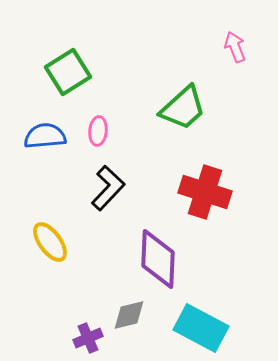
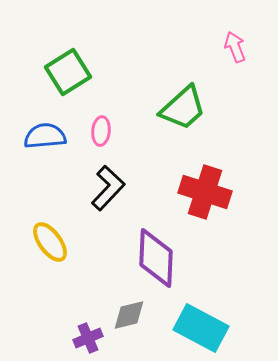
pink ellipse: moved 3 px right
purple diamond: moved 2 px left, 1 px up
